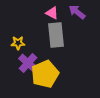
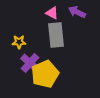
purple arrow: rotated 12 degrees counterclockwise
yellow star: moved 1 px right, 1 px up
purple cross: moved 2 px right
